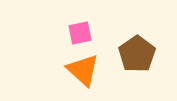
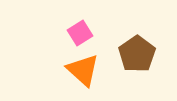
pink square: rotated 20 degrees counterclockwise
